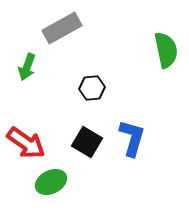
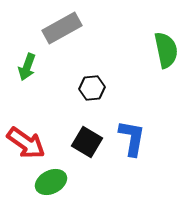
blue L-shape: rotated 6 degrees counterclockwise
